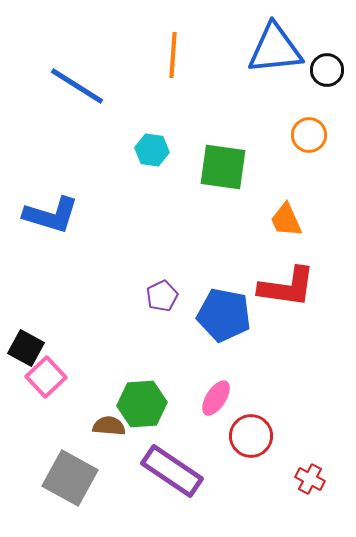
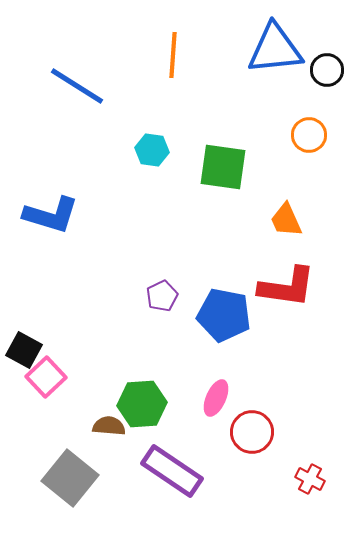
black square: moved 2 px left, 2 px down
pink ellipse: rotated 9 degrees counterclockwise
red circle: moved 1 px right, 4 px up
gray square: rotated 10 degrees clockwise
